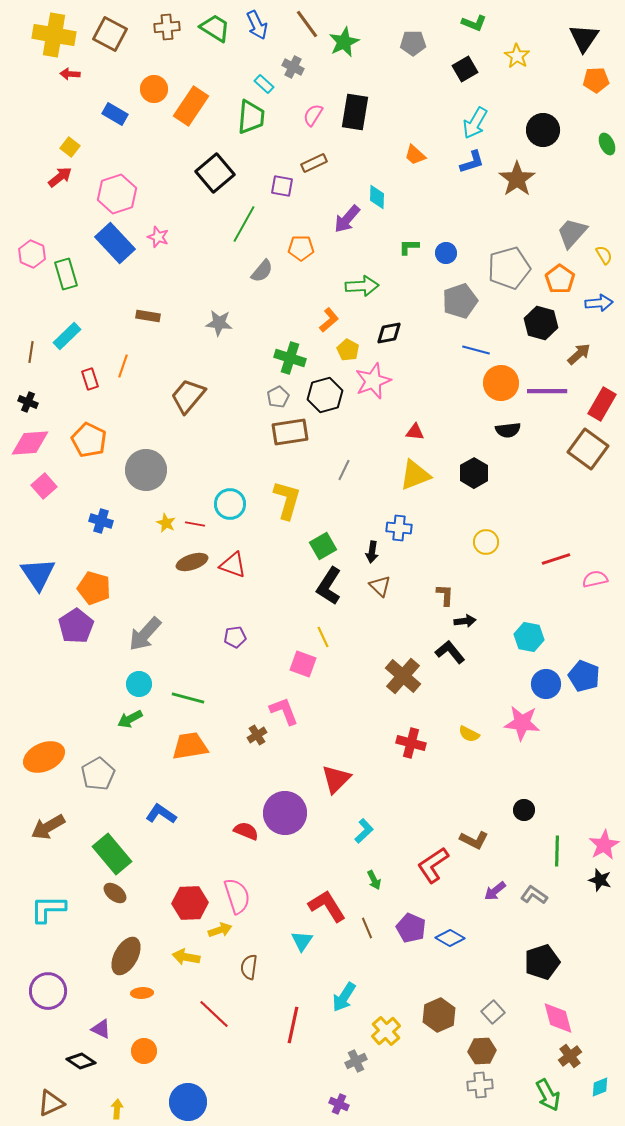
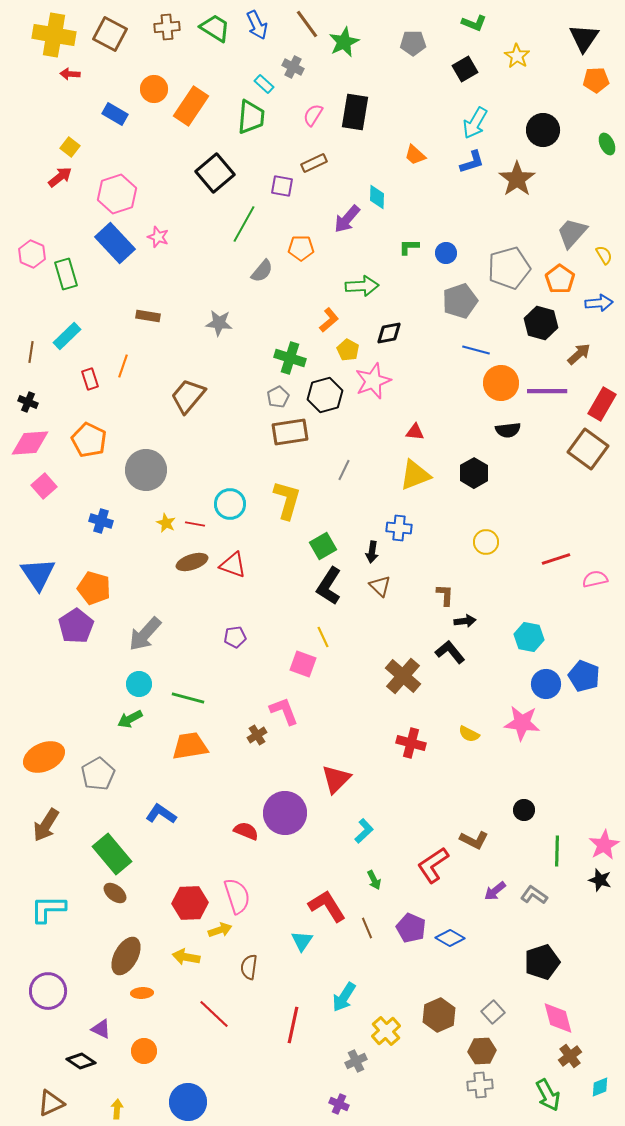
brown arrow at (48, 827): moved 2 px left, 2 px up; rotated 28 degrees counterclockwise
